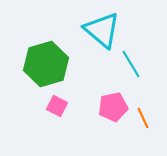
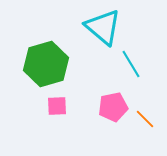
cyan triangle: moved 1 px right, 3 px up
pink square: rotated 30 degrees counterclockwise
orange line: moved 2 px right, 1 px down; rotated 20 degrees counterclockwise
